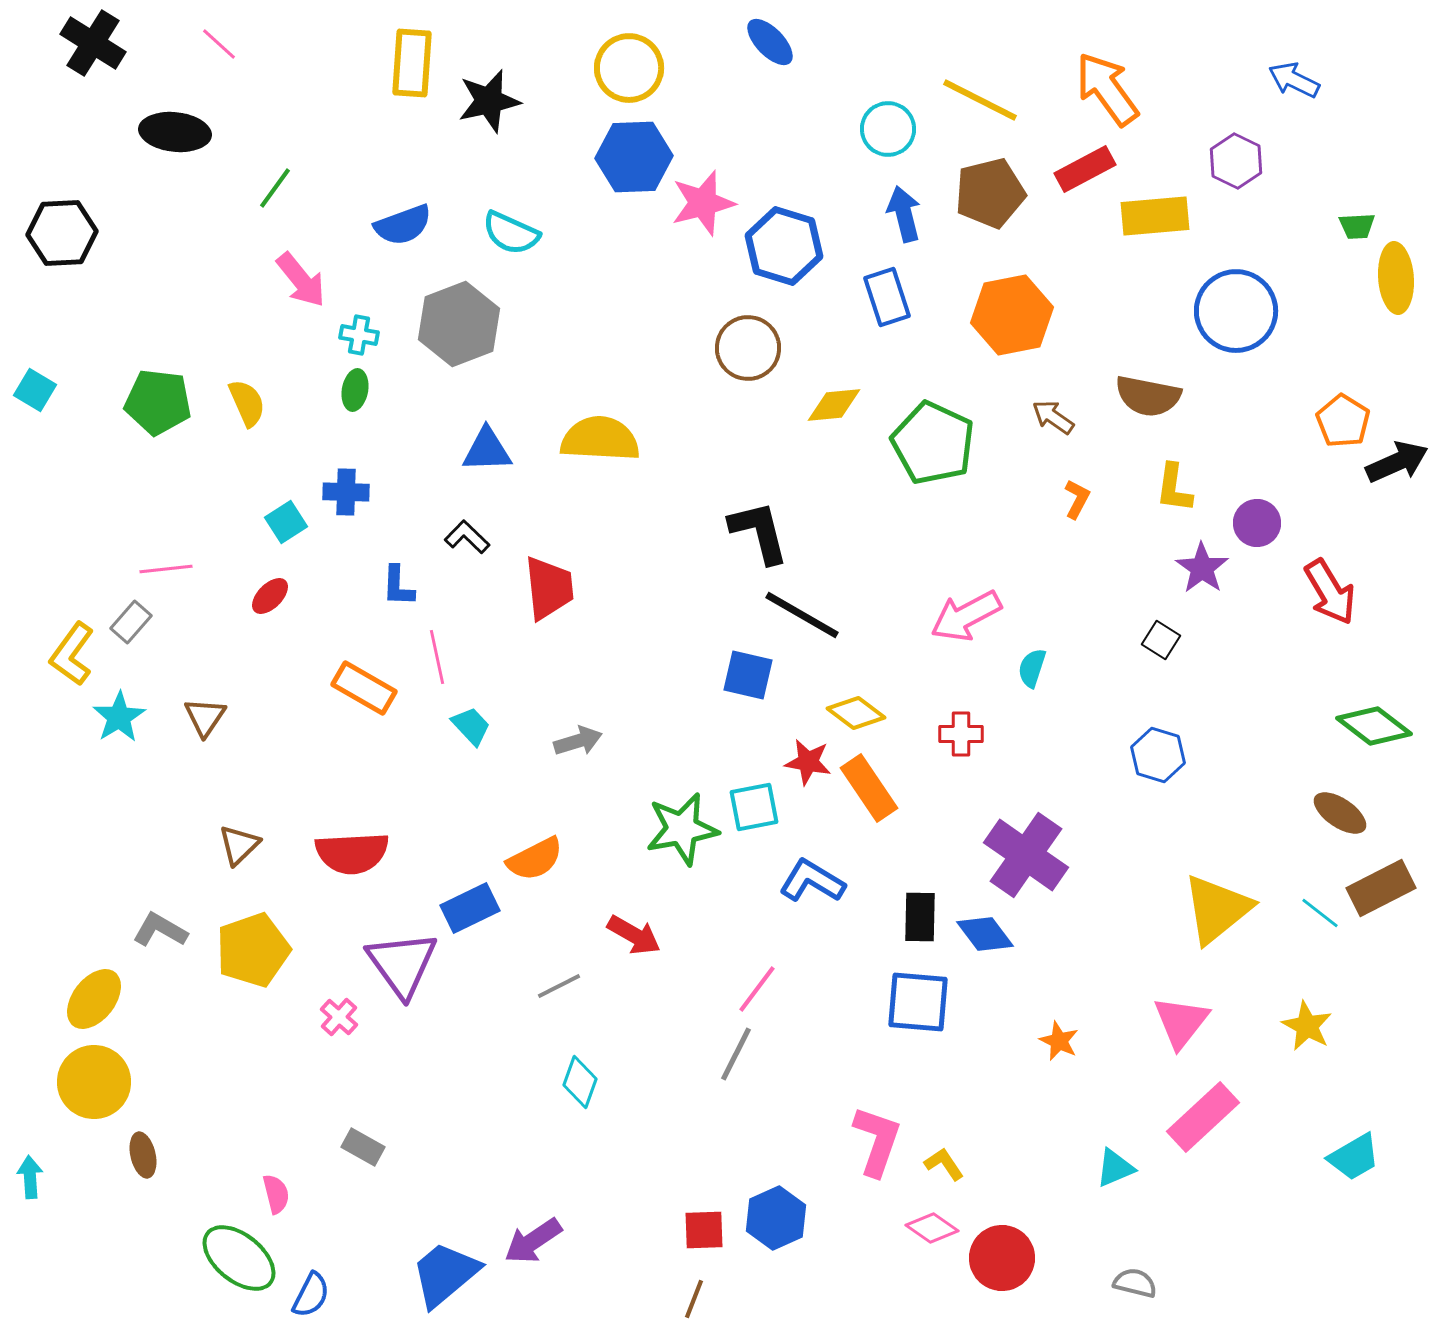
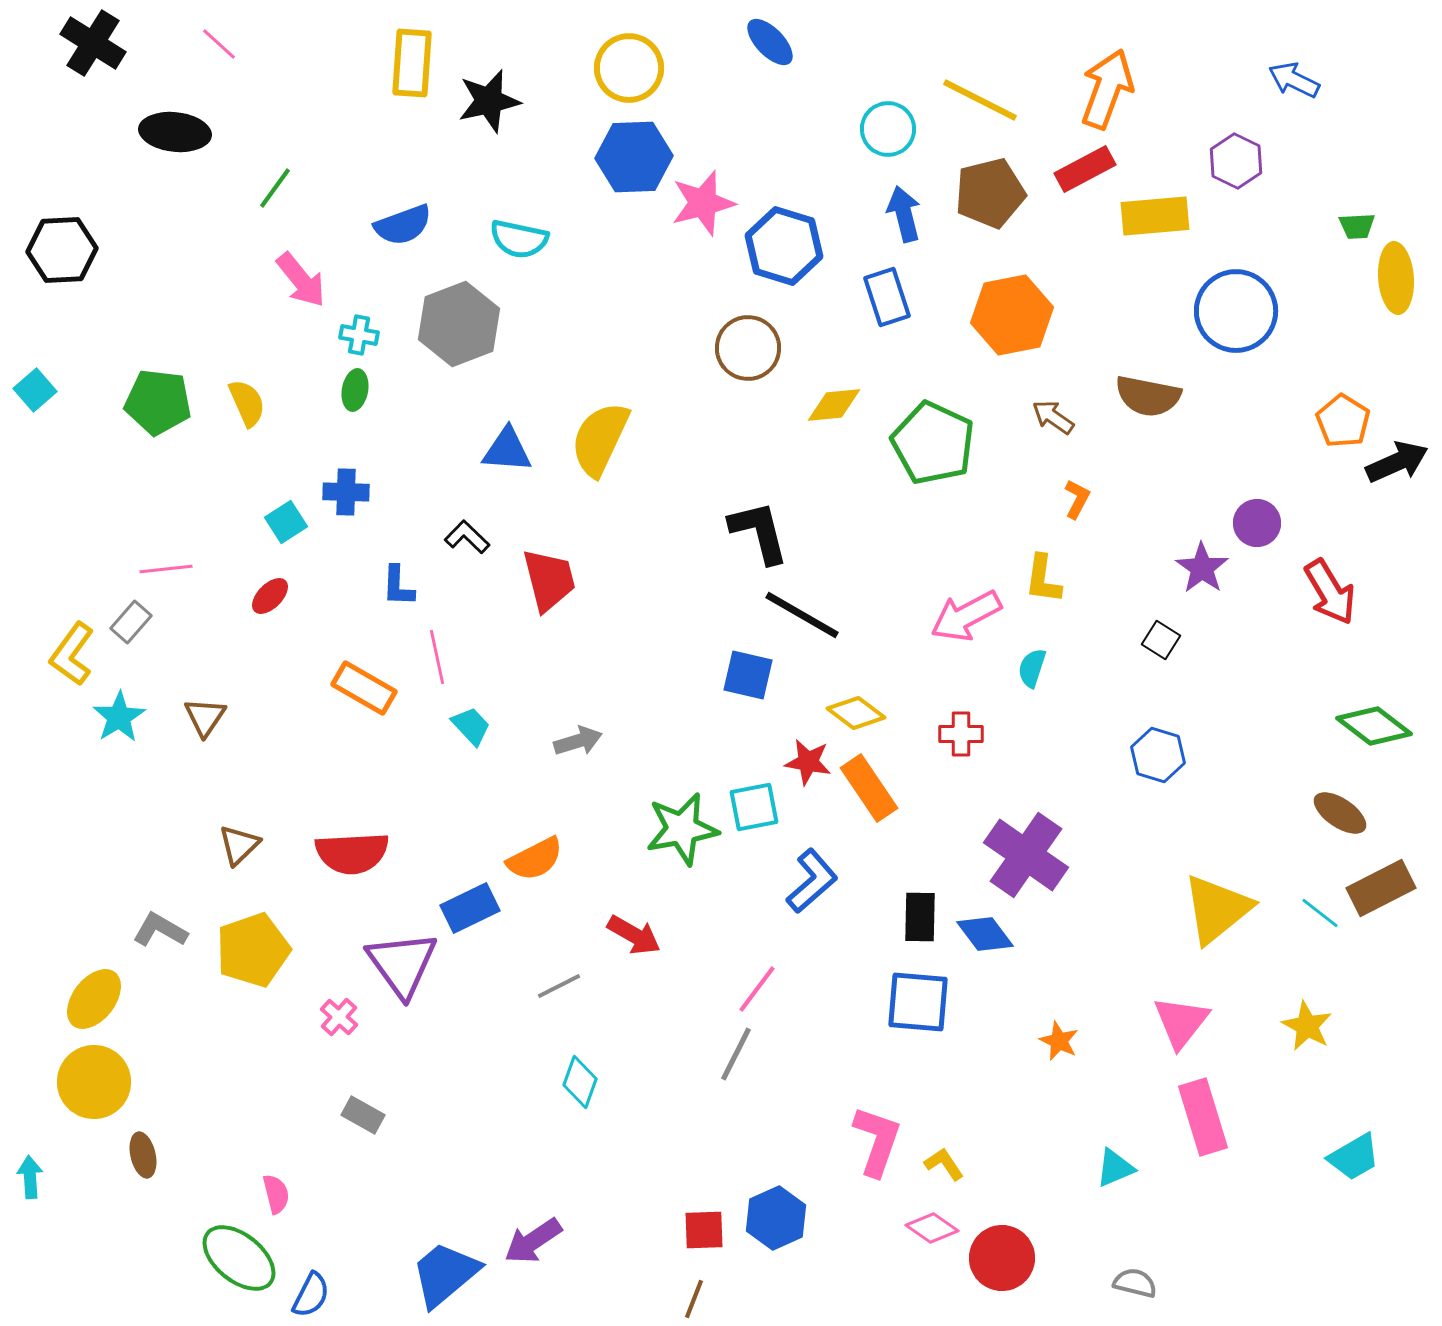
orange arrow at (1107, 89): rotated 56 degrees clockwise
black hexagon at (62, 233): moved 17 px down
cyan semicircle at (511, 233): moved 8 px right, 6 px down; rotated 12 degrees counterclockwise
cyan square at (35, 390): rotated 18 degrees clockwise
yellow semicircle at (600, 439): rotated 68 degrees counterclockwise
blue triangle at (487, 450): moved 20 px right; rotated 6 degrees clockwise
yellow L-shape at (1174, 488): moved 131 px left, 91 px down
red trapezoid at (549, 588): moved 8 px up; rotated 8 degrees counterclockwise
blue L-shape at (812, 881): rotated 108 degrees clockwise
pink rectangle at (1203, 1117): rotated 64 degrees counterclockwise
gray rectangle at (363, 1147): moved 32 px up
